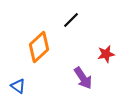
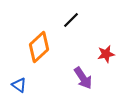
blue triangle: moved 1 px right, 1 px up
